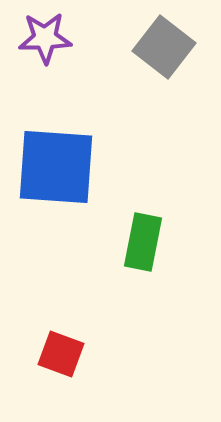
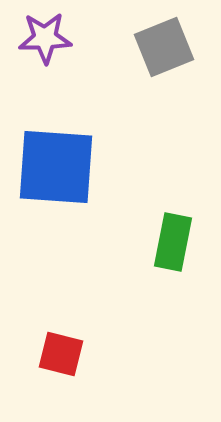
gray square: rotated 30 degrees clockwise
green rectangle: moved 30 px right
red square: rotated 6 degrees counterclockwise
